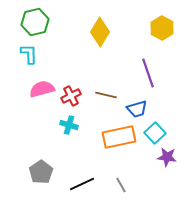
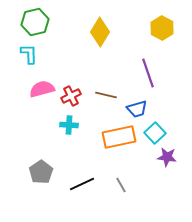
cyan cross: rotated 12 degrees counterclockwise
